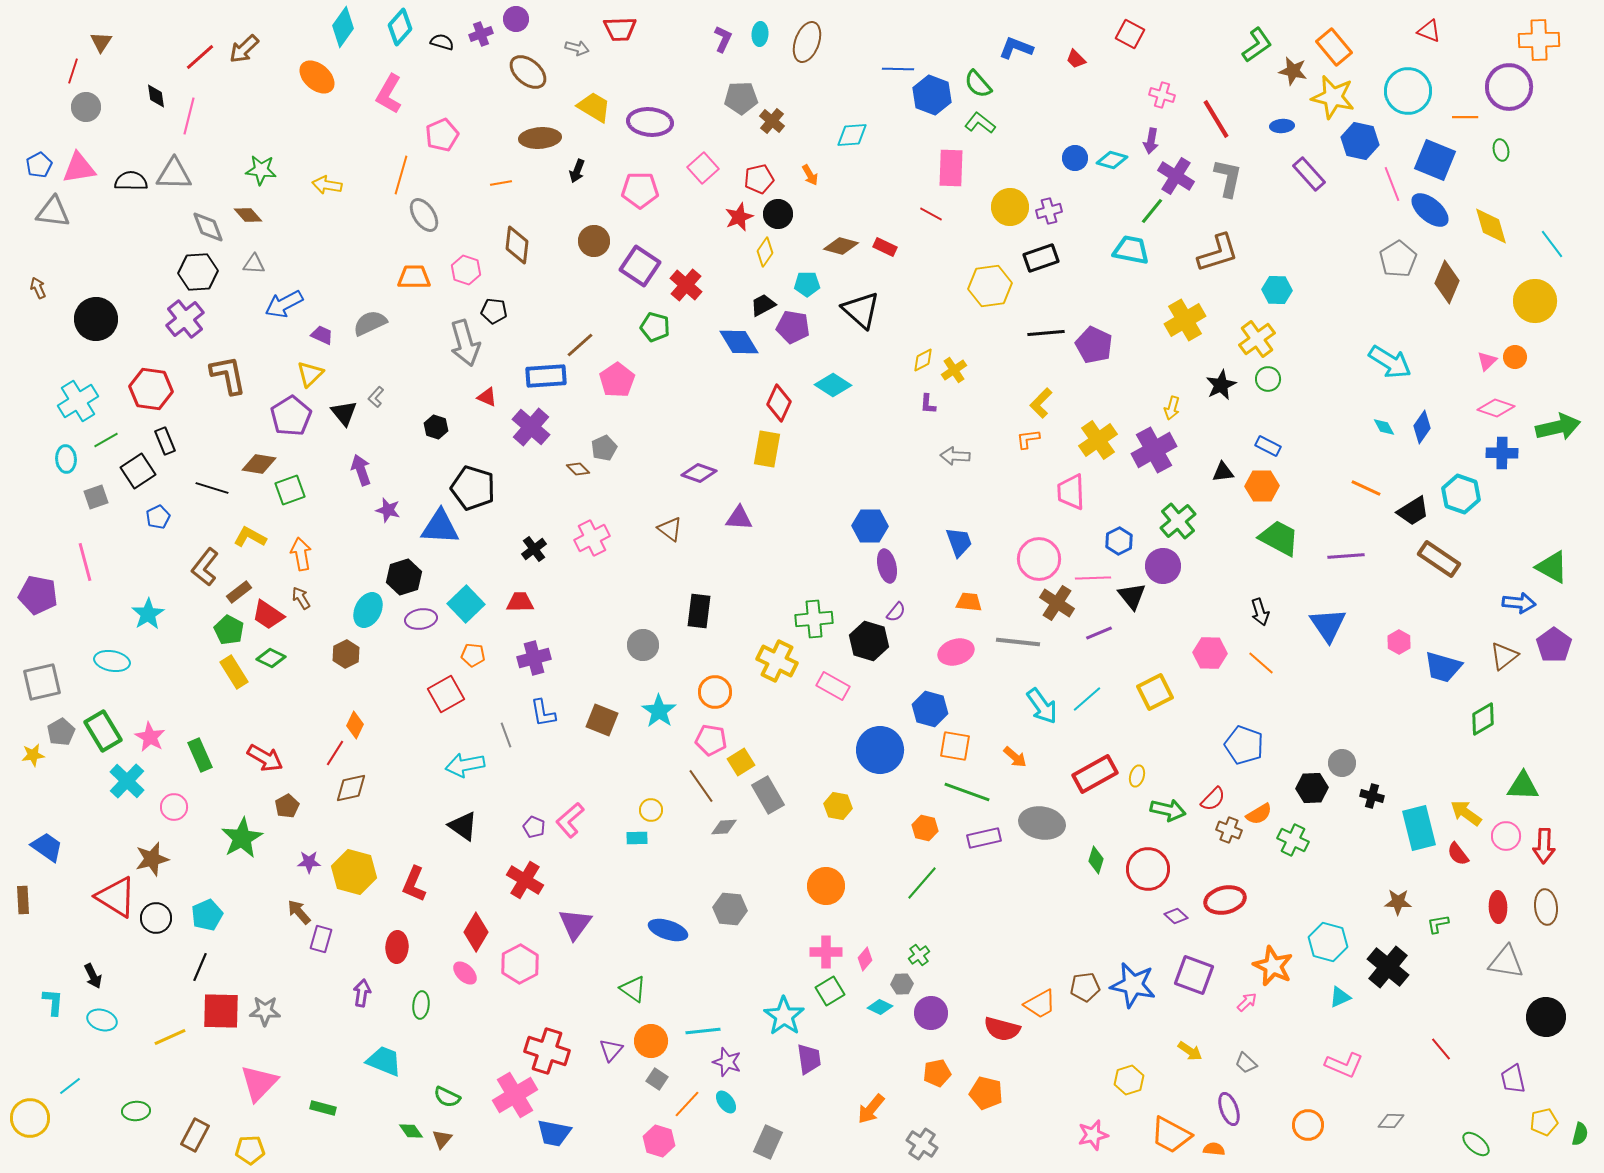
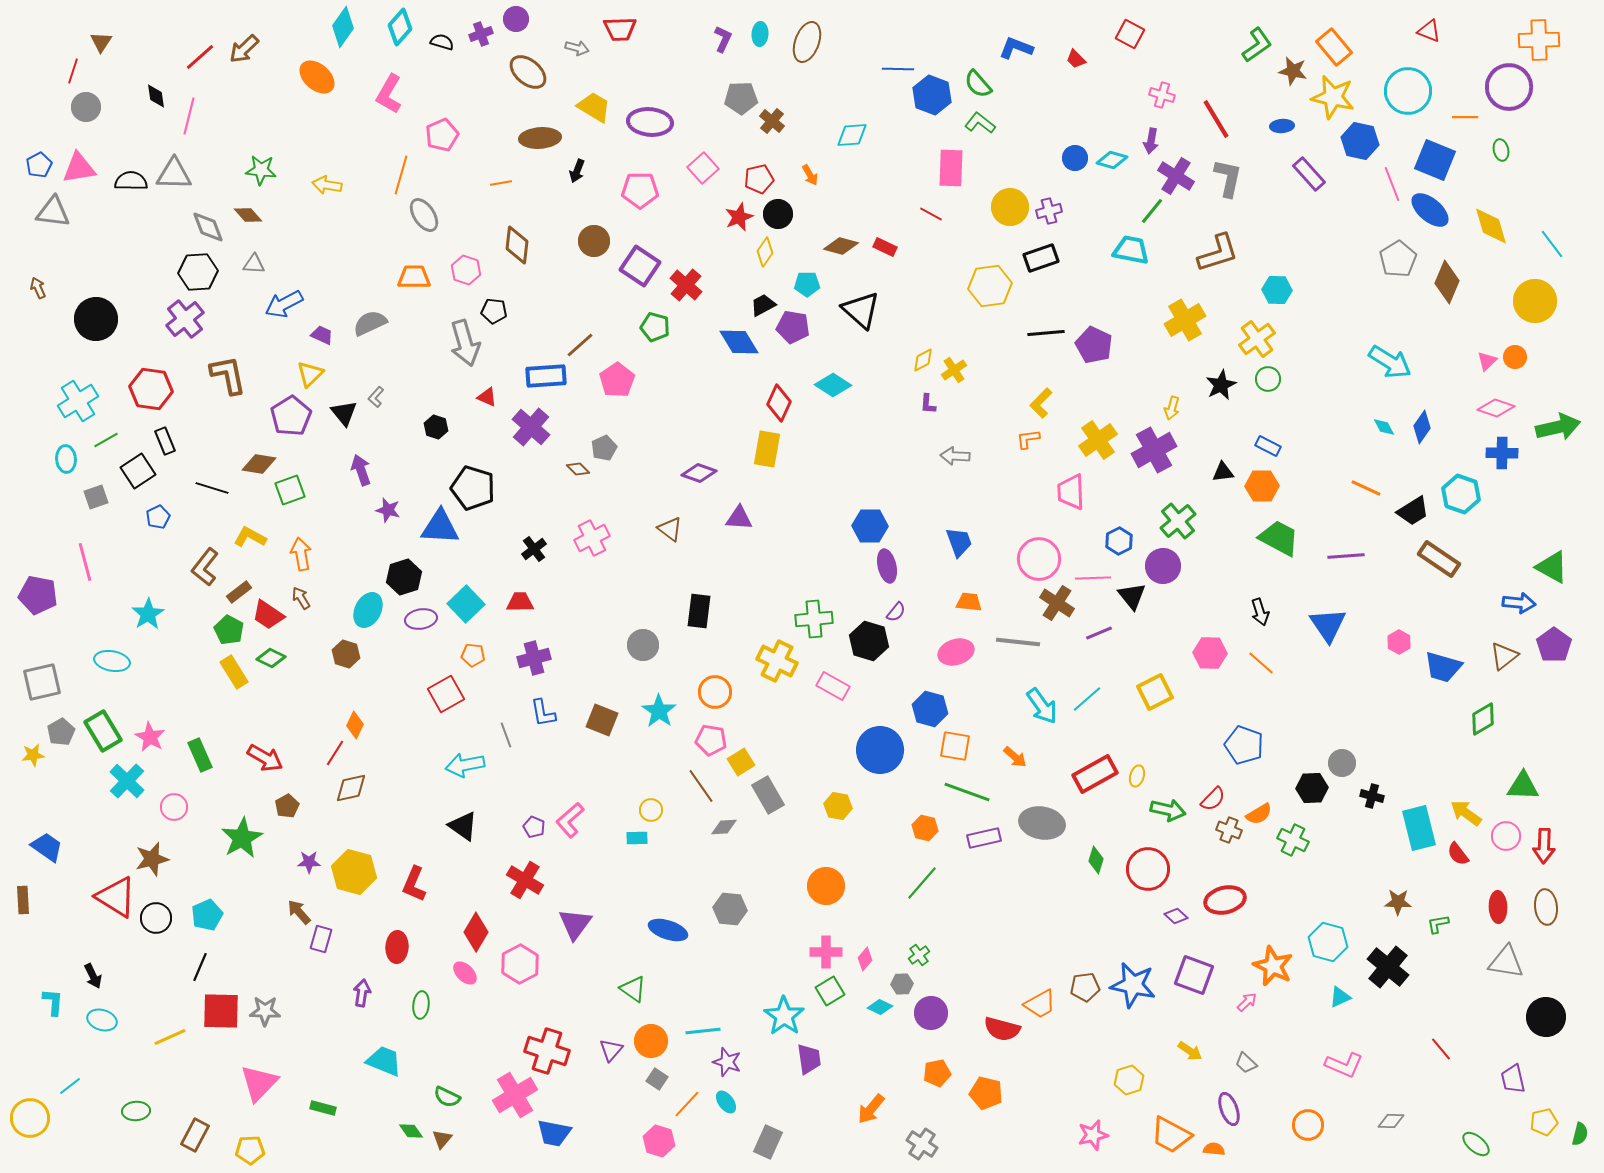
brown hexagon at (346, 654): rotated 16 degrees counterclockwise
